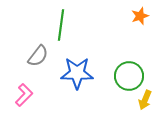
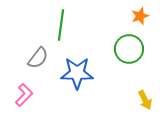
gray semicircle: moved 2 px down
green circle: moved 27 px up
yellow arrow: rotated 48 degrees counterclockwise
